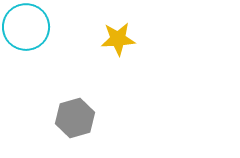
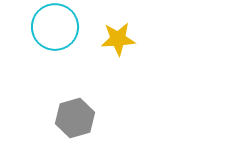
cyan circle: moved 29 px right
